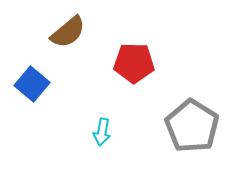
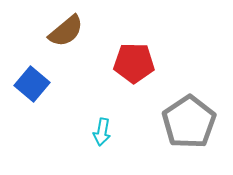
brown semicircle: moved 2 px left, 1 px up
gray pentagon: moved 3 px left, 4 px up; rotated 6 degrees clockwise
